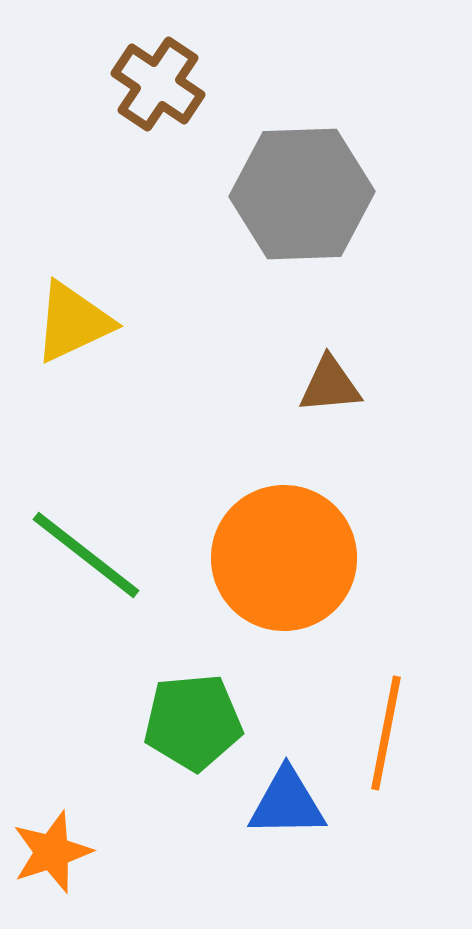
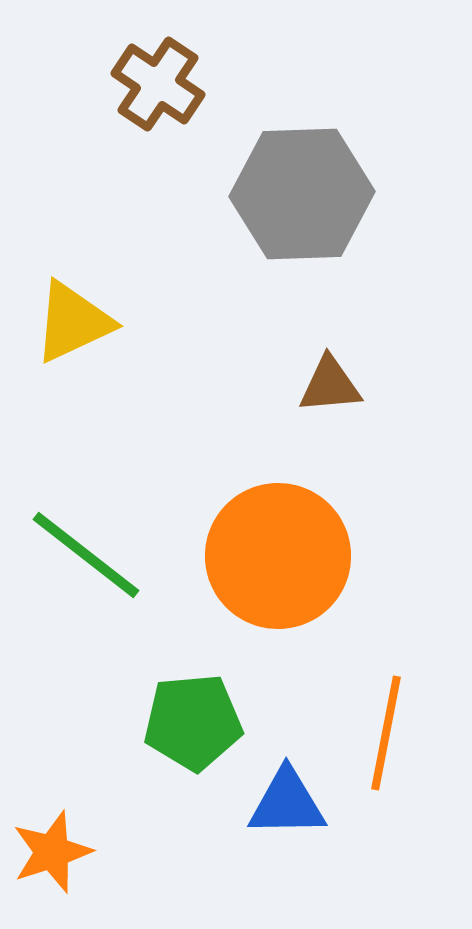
orange circle: moved 6 px left, 2 px up
